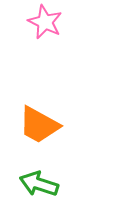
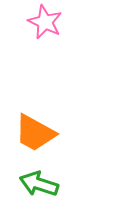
orange trapezoid: moved 4 px left, 8 px down
